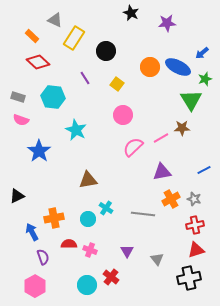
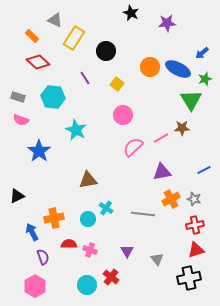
blue ellipse at (178, 67): moved 2 px down
